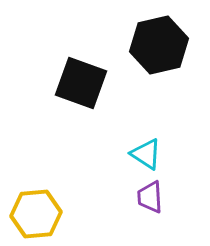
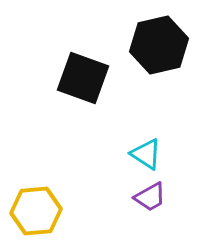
black square: moved 2 px right, 5 px up
purple trapezoid: rotated 116 degrees counterclockwise
yellow hexagon: moved 3 px up
